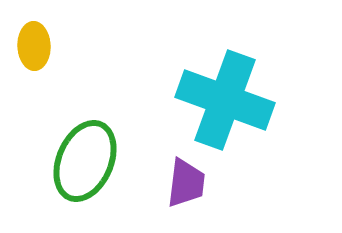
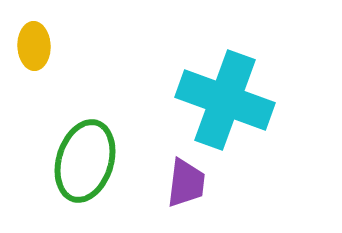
green ellipse: rotated 6 degrees counterclockwise
